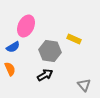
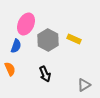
pink ellipse: moved 2 px up
blue semicircle: moved 3 px right, 1 px up; rotated 40 degrees counterclockwise
gray hexagon: moved 2 px left, 11 px up; rotated 20 degrees clockwise
black arrow: moved 1 px up; rotated 98 degrees clockwise
gray triangle: rotated 40 degrees clockwise
